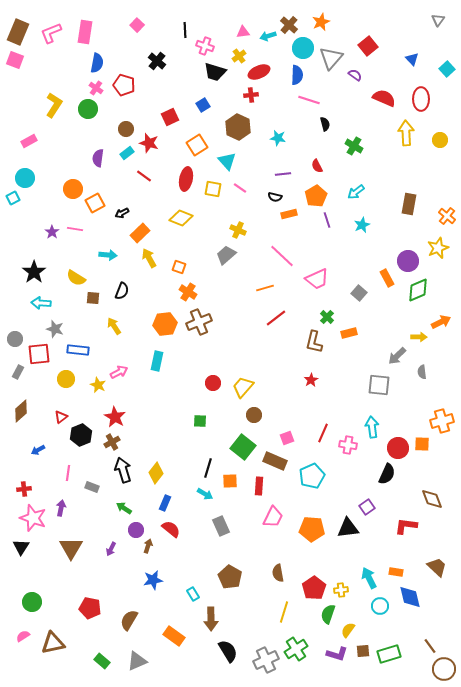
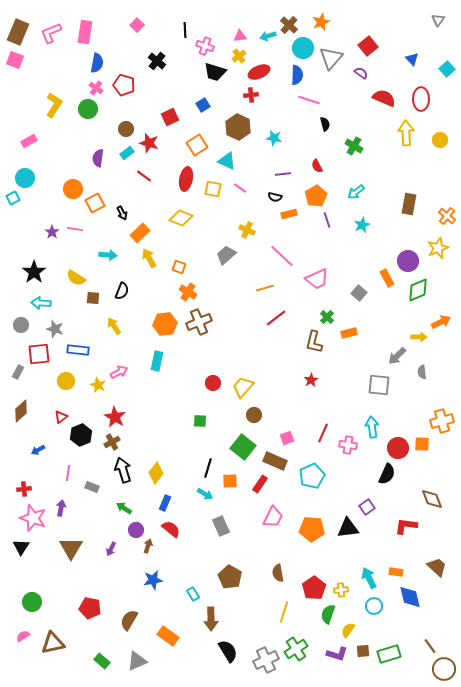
pink triangle at (243, 32): moved 3 px left, 4 px down
purple semicircle at (355, 75): moved 6 px right, 2 px up
cyan star at (278, 138): moved 4 px left
cyan triangle at (227, 161): rotated 24 degrees counterclockwise
black arrow at (122, 213): rotated 88 degrees counterclockwise
yellow cross at (238, 230): moved 9 px right
gray circle at (15, 339): moved 6 px right, 14 px up
yellow circle at (66, 379): moved 2 px down
red rectangle at (259, 486): moved 1 px right, 2 px up; rotated 30 degrees clockwise
cyan circle at (380, 606): moved 6 px left
orange rectangle at (174, 636): moved 6 px left
